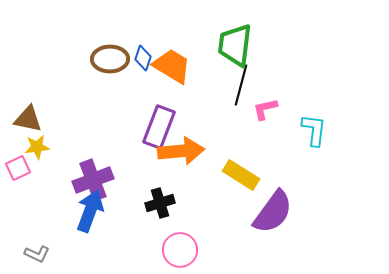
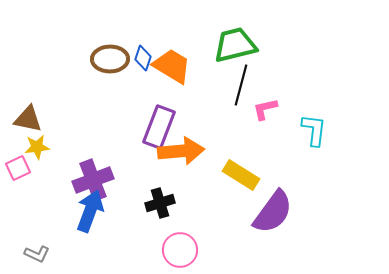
green trapezoid: rotated 69 degrees clockwise
